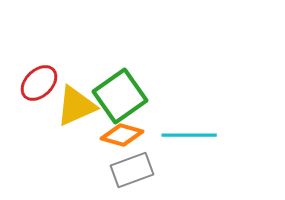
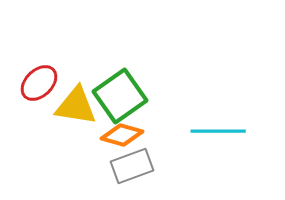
yellow triangle: rotated 33 degrees clockwise
cyan line: moved 29 px right, 4 px up
gray rectangle: moved 4 px up
